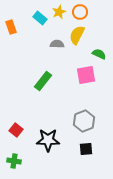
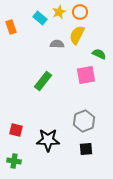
red square: rotated 24 degrees counterclockwise
